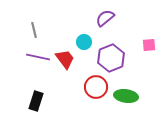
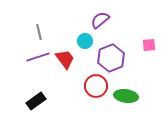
purple semicircle: moved 5 px left, 2 px down
gray line: moved 5 px right, 2 px down
cyan circle: moved 1 px right, 1 px up
purple line: rotated 30 degrees counterclockwise
red circle: moved 1 px up
black rectangle: rotated 36 degrees clockwise
